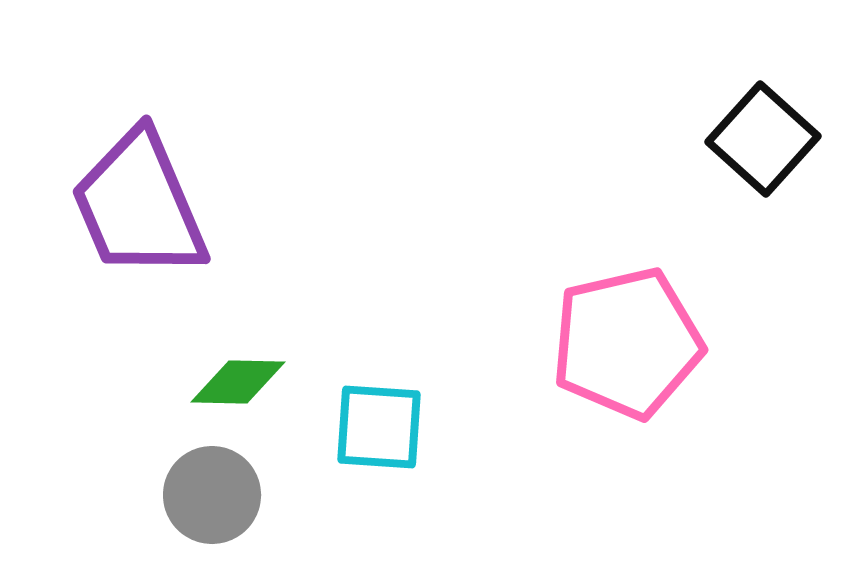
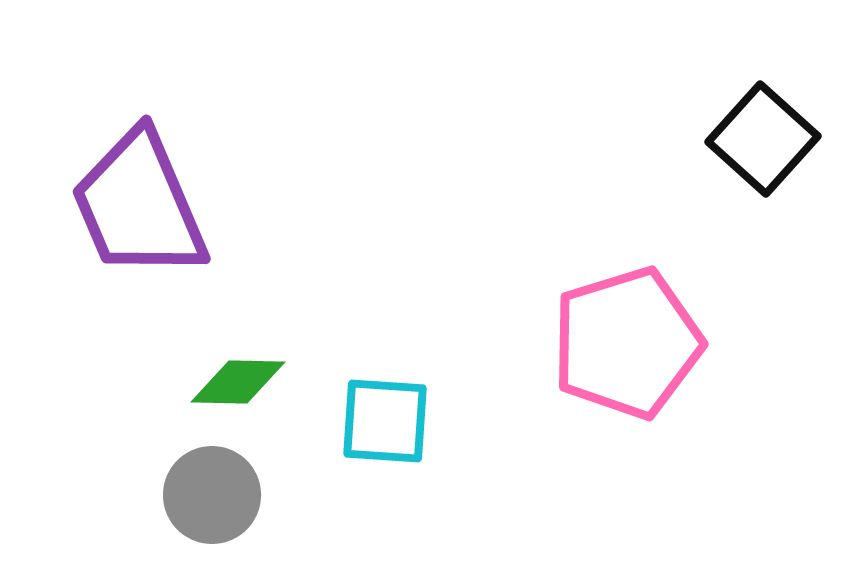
pink pentagon: rotated 4 degrees counterclockwise
cyan square: moved 6 px right, 6 px up
